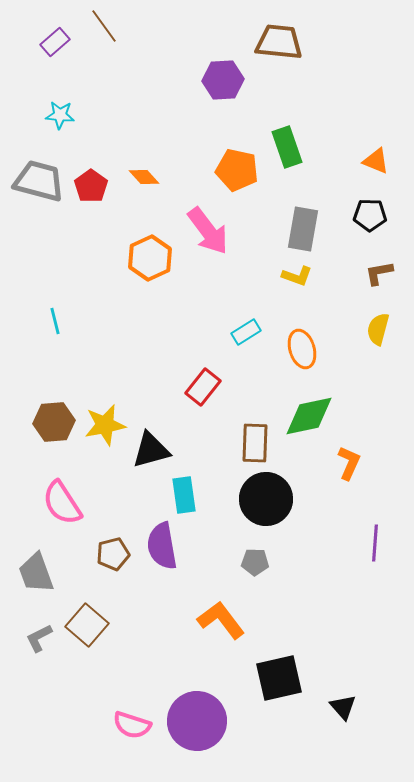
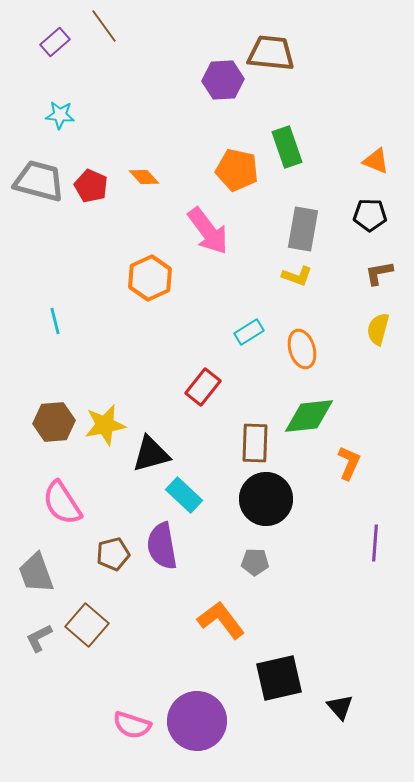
brown trapezoid at (279, 42): moved 8 px left, 11 px down
red pentagon at (91, 186): rotated 12 degrees counterclockwise
orange hexagon at (150, 258): moved 20 px down
cyan rectangle at (246, 332): moved 3 px right
green diamond at (309, 416): rotated 6 degrees clockwise
black triangle at (151, 450): moved 4 px down
cyan rectangle at (184, 495): rotated 39 degrees counterclockwise
black triangle at (343, 707): moved 3 px left
